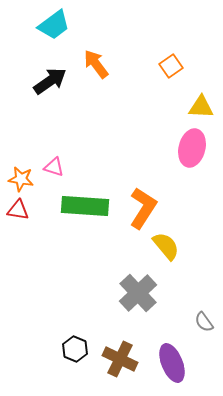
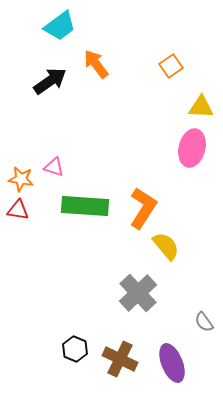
cyan trapezoid: moved 6 px right, 1 px down
